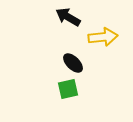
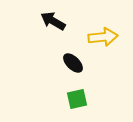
black arrow: moved 15 px left, 4 px down
green square: moved 9 px right, 10 px down
